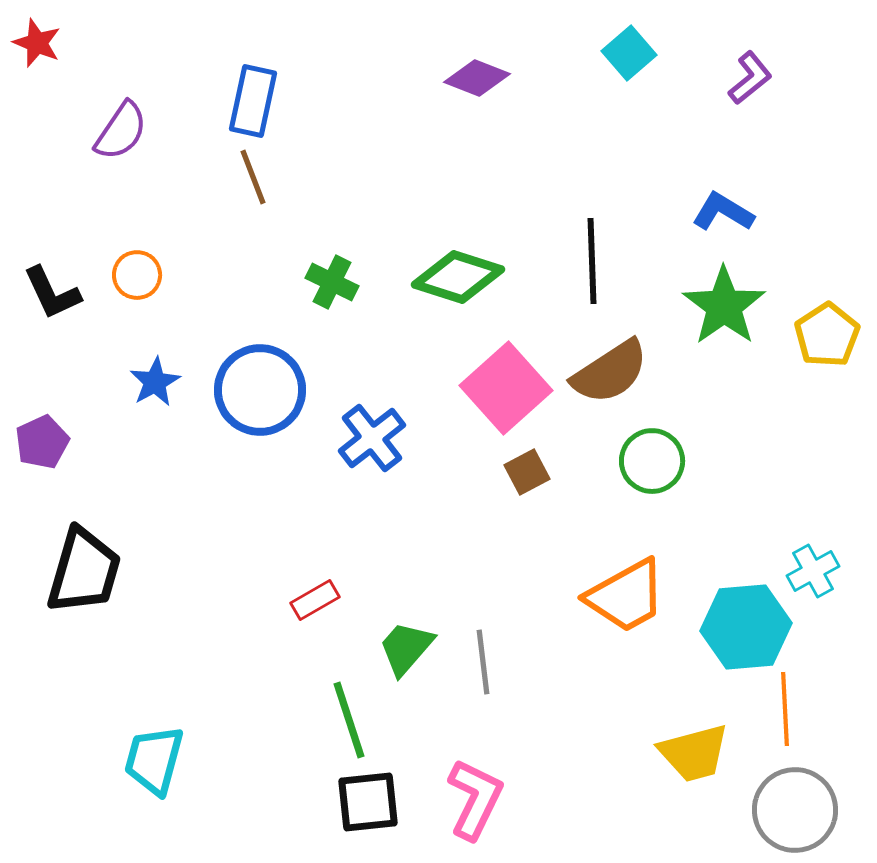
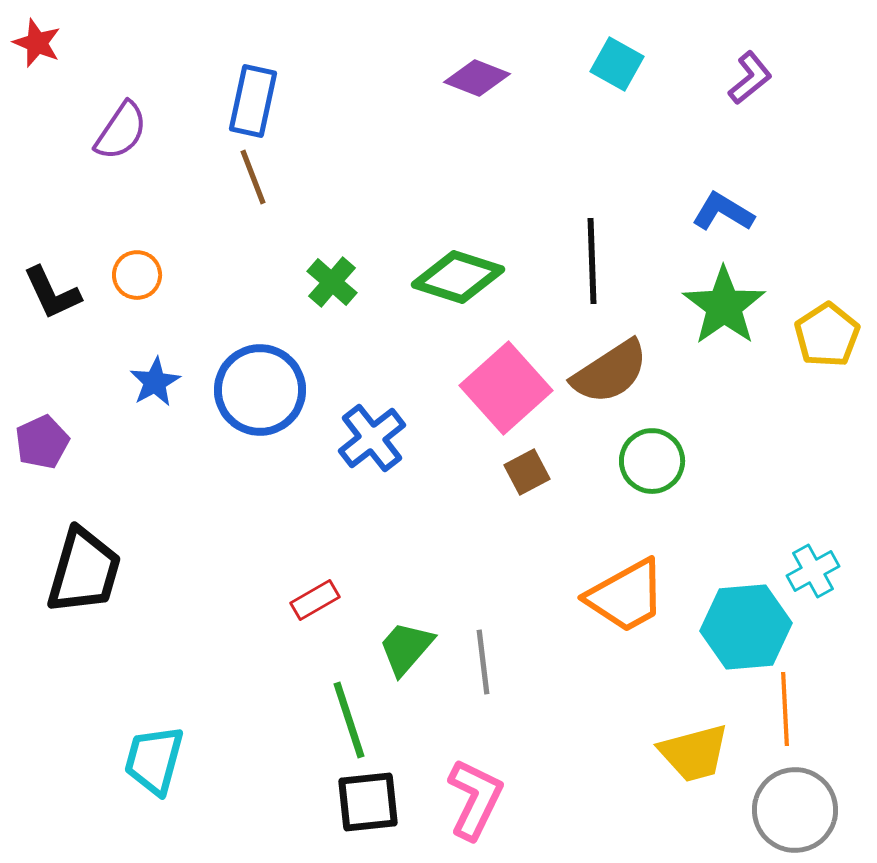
cyan square: moved 12 px left, 11 px down; rotated 20 degrees counterclockwise
green cross: rotated 15 degrees clockwise
